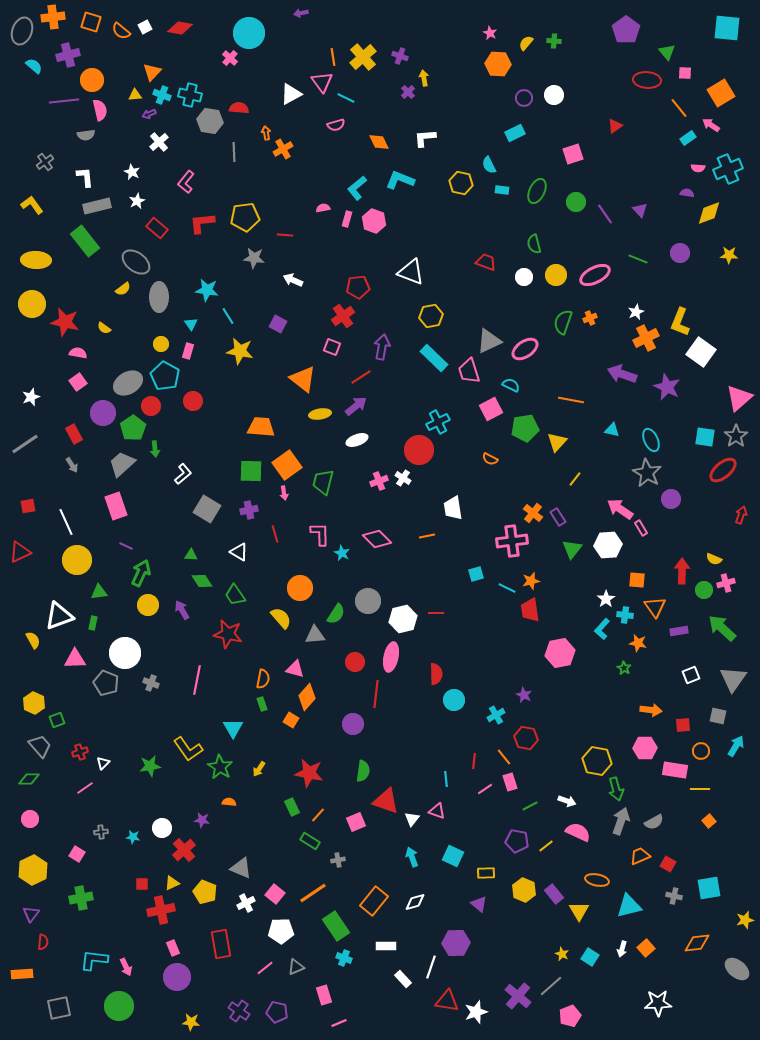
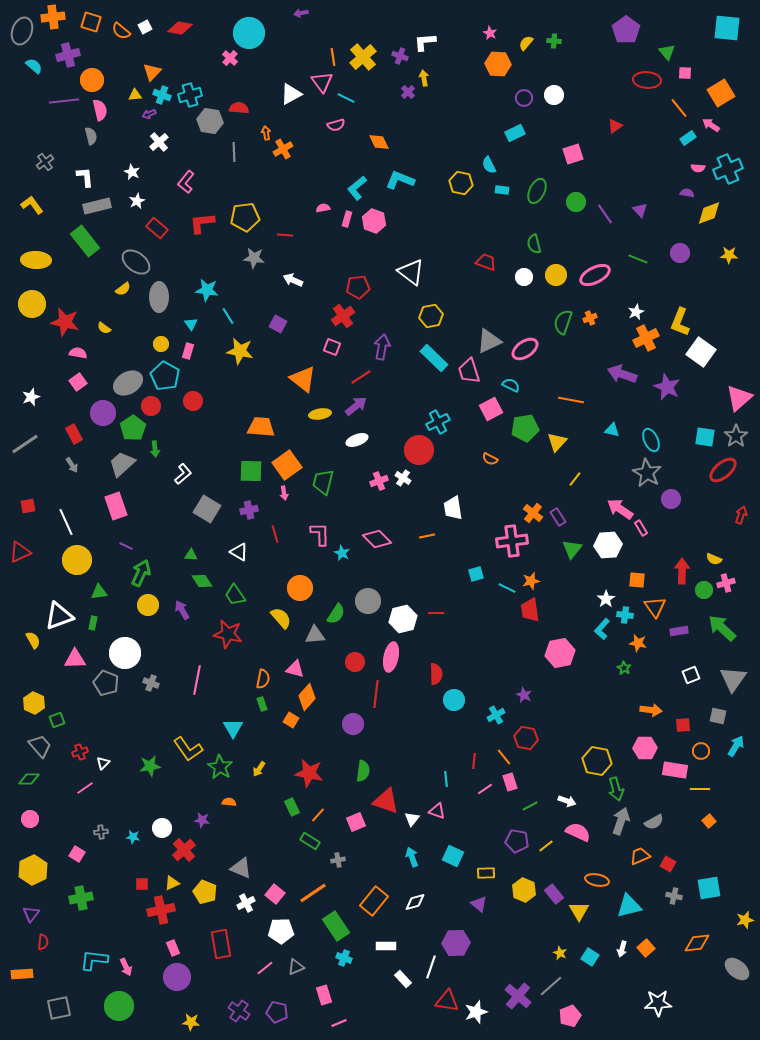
cyan cross at (190, 95): rotated 30 degrees counterclockwise
gray semicircle at (86, 135): moved 5 px right, 1 px down; rotated 96 degrees counterclockwise
white L-shape at (425, 138): moved 96 px up
white triangle at (411, 272): rotated 16 degrees clockwise
yellow star at (562, 954): moved 2 px left, 1 px up
